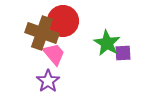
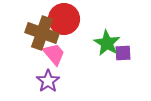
red circle: moved 1 px right, 2 px up
